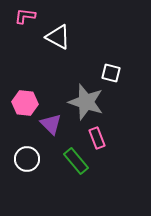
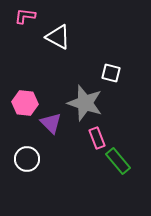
gray star: moved 1 px left, 1 px down
purple triangle: moved 1 px up
green rectangle: moved 42 px right
